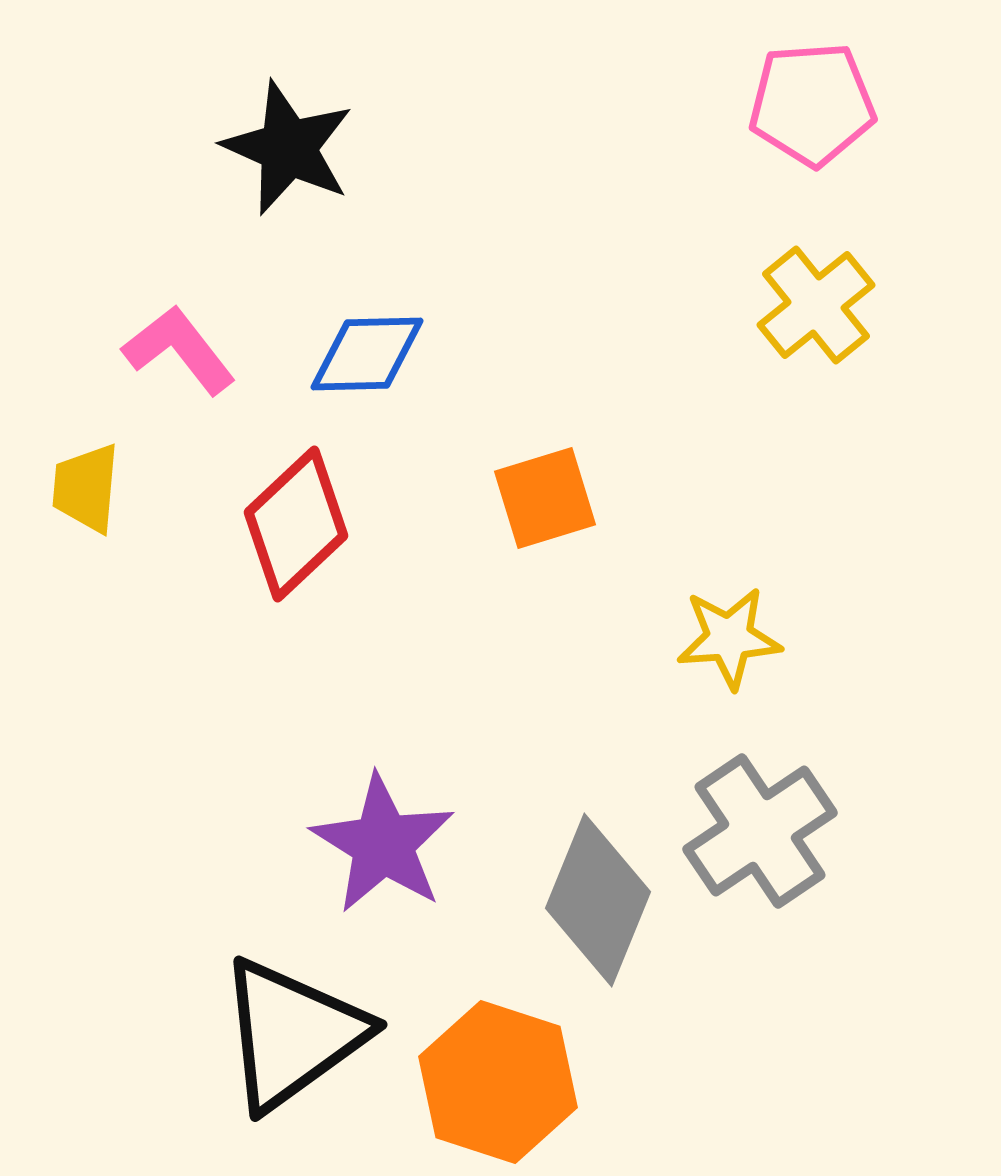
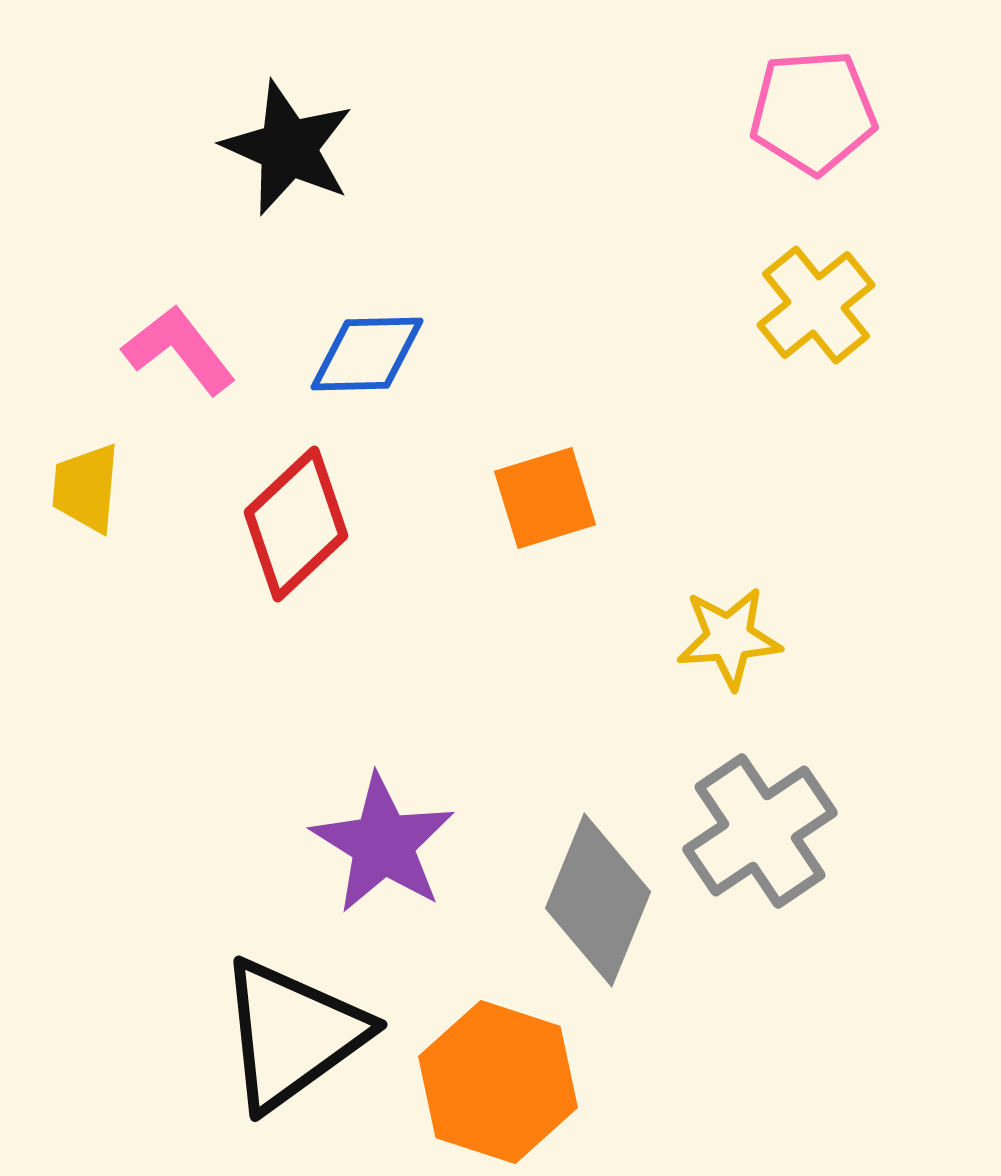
pink pentagon: moved 1 px right, 8 px down
